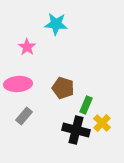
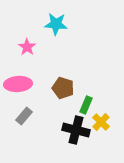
yellow cross: moved 1 px left, 1 px up
